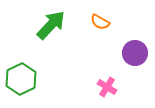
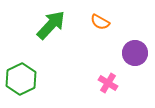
pink cross: moved 1 px right, 4 px up
